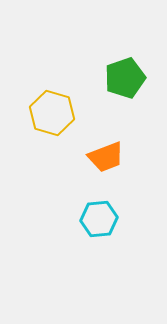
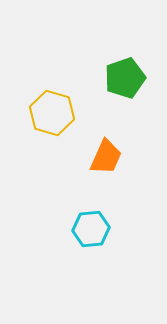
orange trapezoid: rotated 45 degrees counterclockwise
cyan hexagon: moved 8 px left, 10 px down
